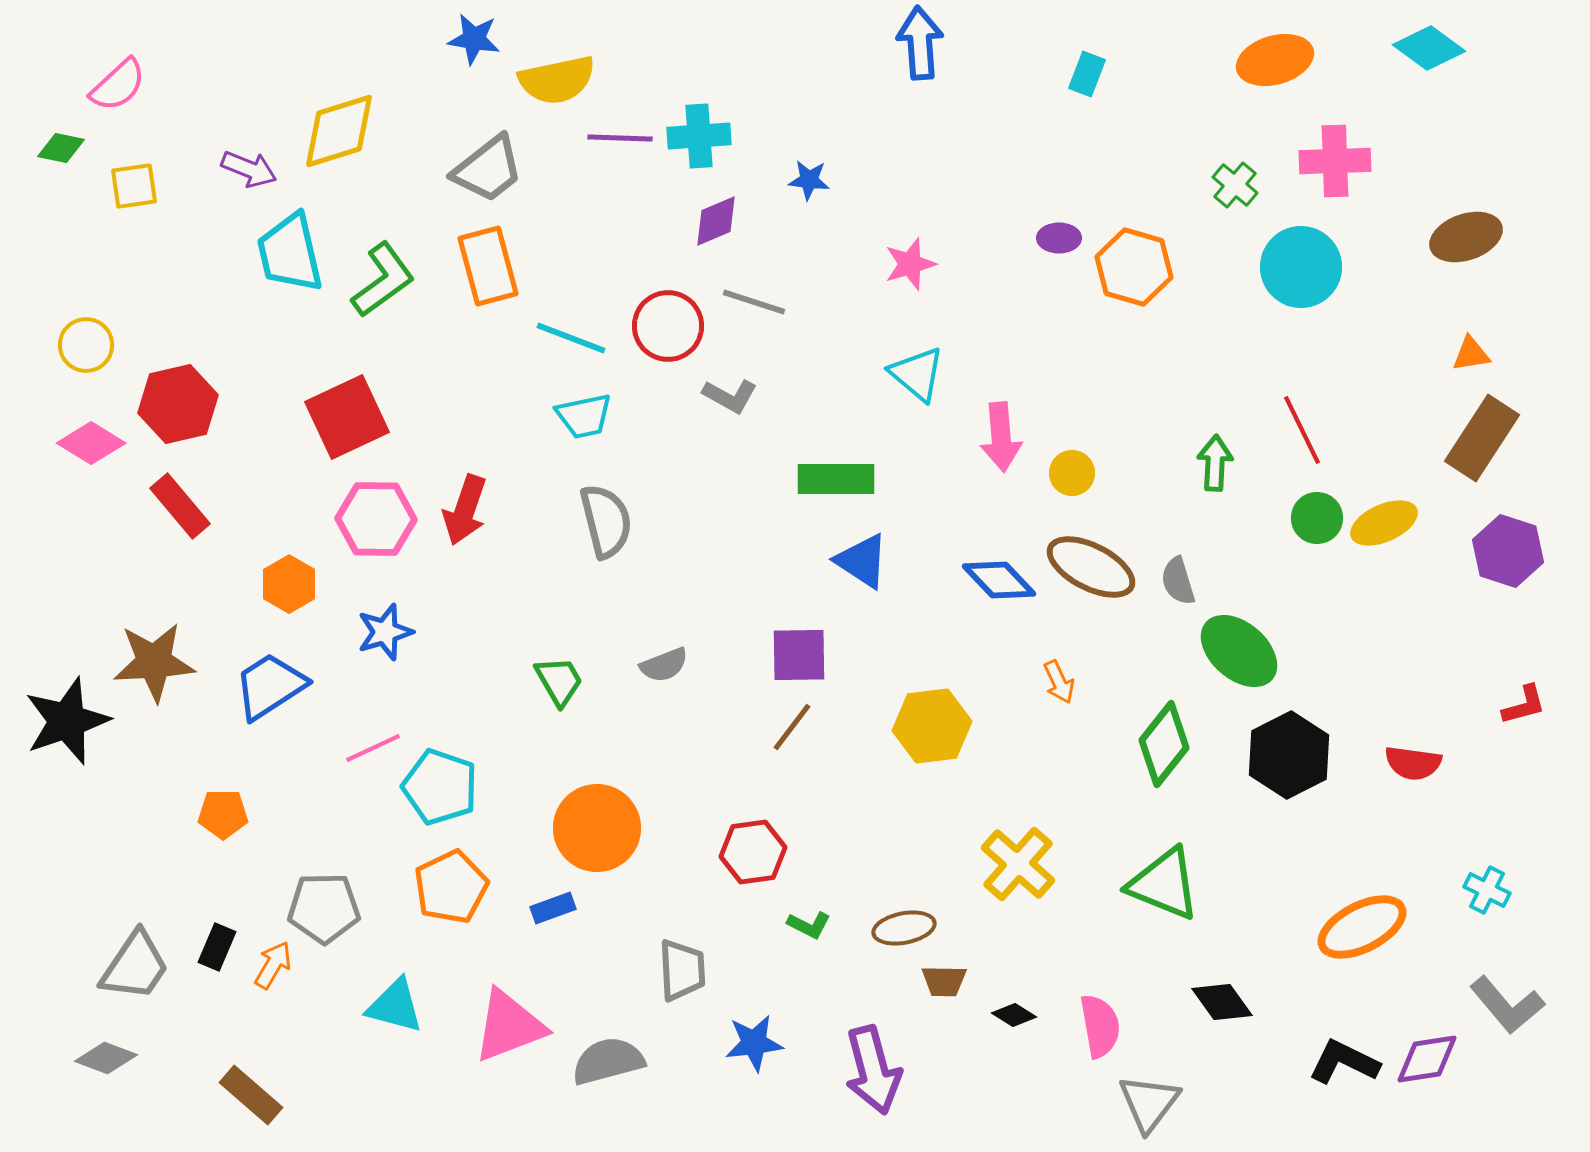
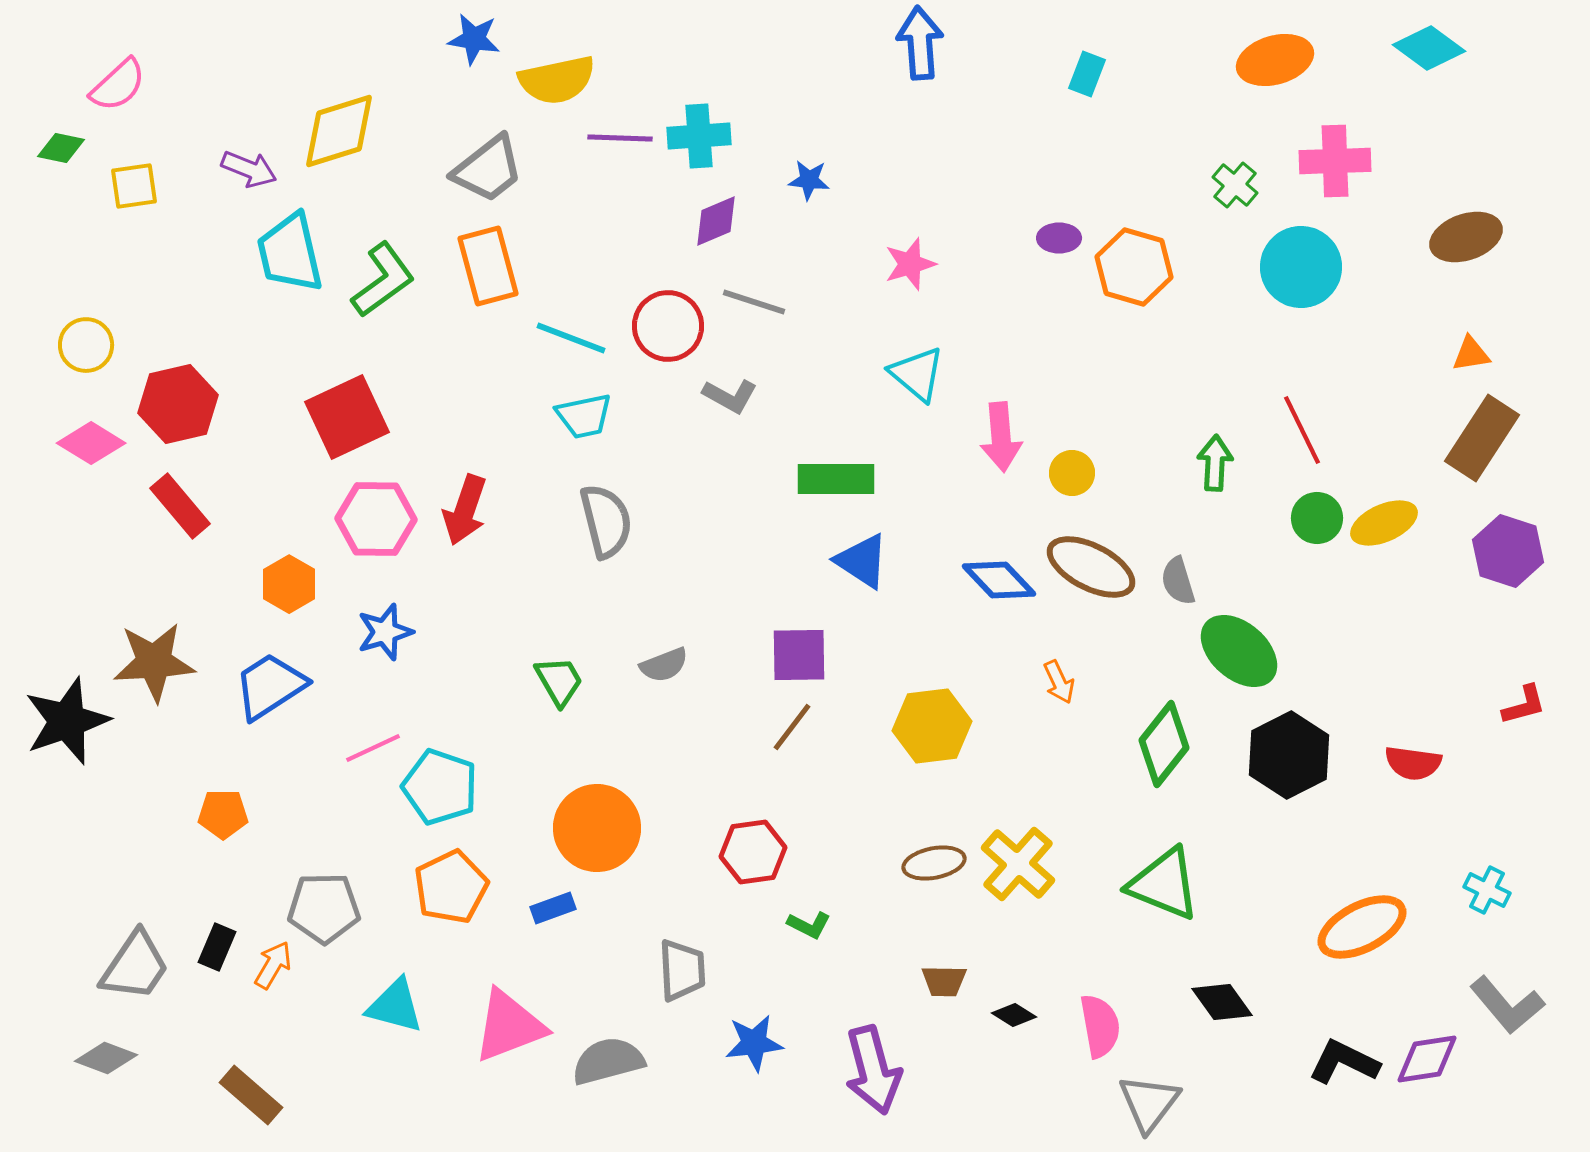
brown ellipse at (904, 928): moved 30 px right, 65 px up
